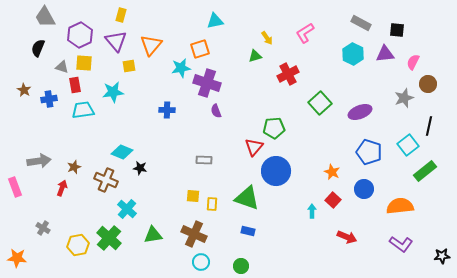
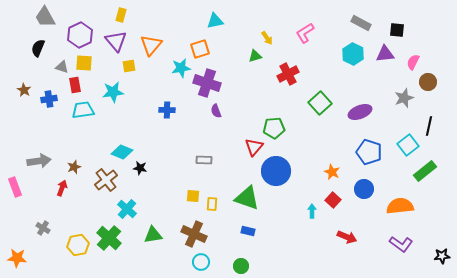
brown circle at (428, 84): moved 2 px up
brown cross at (106, 180): rotated 30 degrees clockwise
